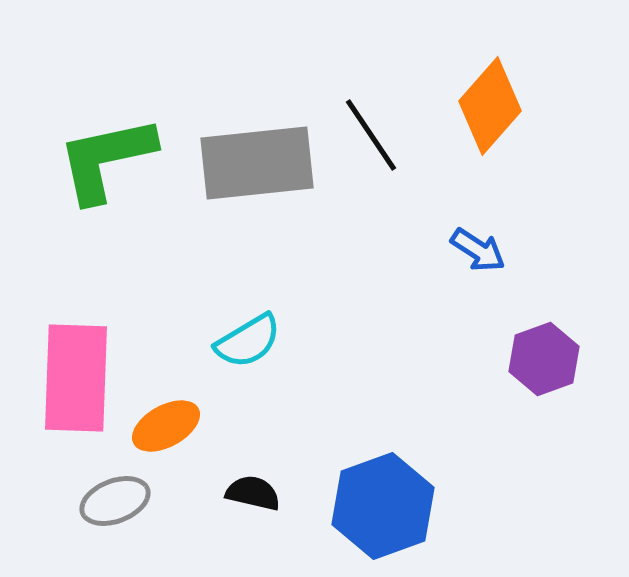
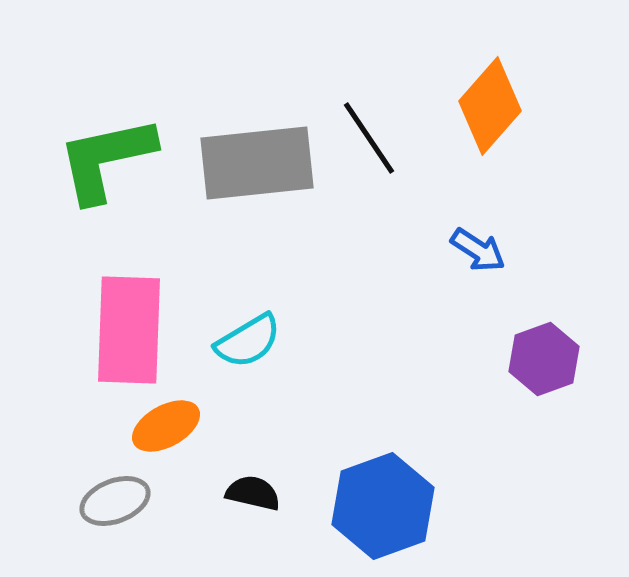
black line: moved 2 px left, 3 px down
pink rectangle: moved 53 px right, 48 px up
